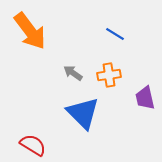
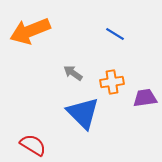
orange arrow: rotated 105 degrees clockwise
orange cross: moved 3 px right, 7 px down
purple trapezoid: rotated 95 degrees clockwise
